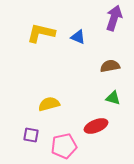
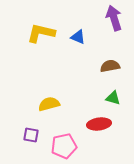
purple arrow: rotated 35 degrees counterclockwise
red ellipse: moved 3 px right, 2 px up; rotated 15 degrees clockwise
